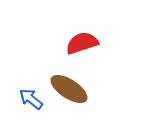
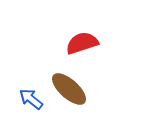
brown ellipse: rotated 9 degrees clockwise
